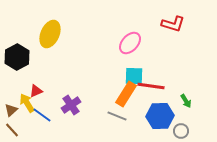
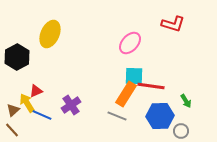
brown triangle: moved 2 px right
blue line: rotated 12 degrees counterclockwise
